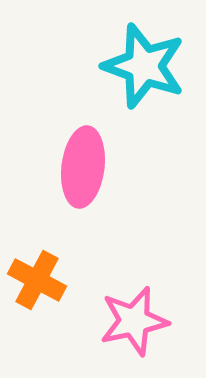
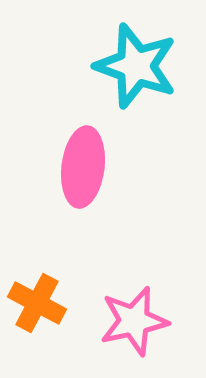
cyan star: moved 8 px left
orange cross: moved 23 px down
